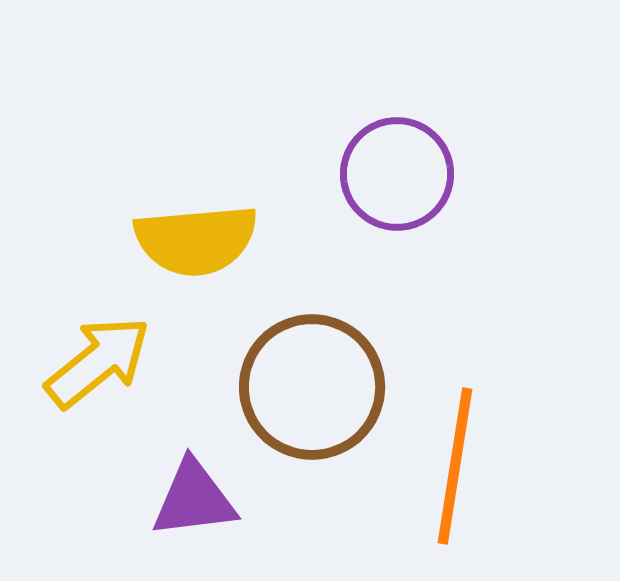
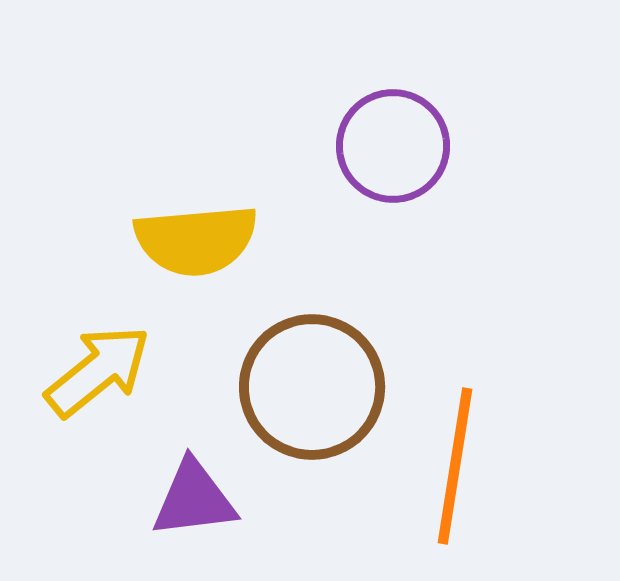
purple circle: moved 4 px left, 28 px up
yellow arrow: moved 9 px down
